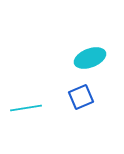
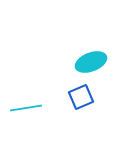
cyan ellipse: moved 1 px right, 4 px down
